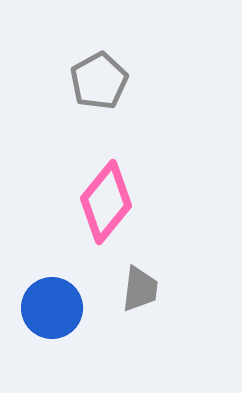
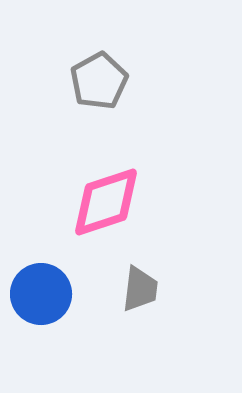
pink diamond: rotated 32 degrees clockwise
blue circle: moved 11 px left, 14 px up
